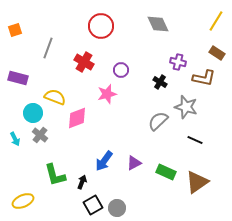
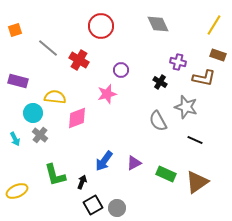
yellow line: moved 2 px left, 4 px down
gray line: rotated 70 degrees counterclockwise
brown rectangle: moved 1 px right, 2 px down; rotated 14 degrees counterclockwise
red cross: moved 5 px left, 2 px up
purple rectangle: moved 3 px down
yellow semicircle: rotated 15 degrees counterclockwise
gray semicircle: rotated 75 degrees counterclockwise
green rectangle: moved 2 px down
yellow ellipse: moved 6 px left, 10 px up
